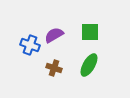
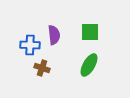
purple semicircle: rotated 114 degrees clockwise
blue cross: rotated 18 degrees counterclockwise
brown cross: moved 12 px left
